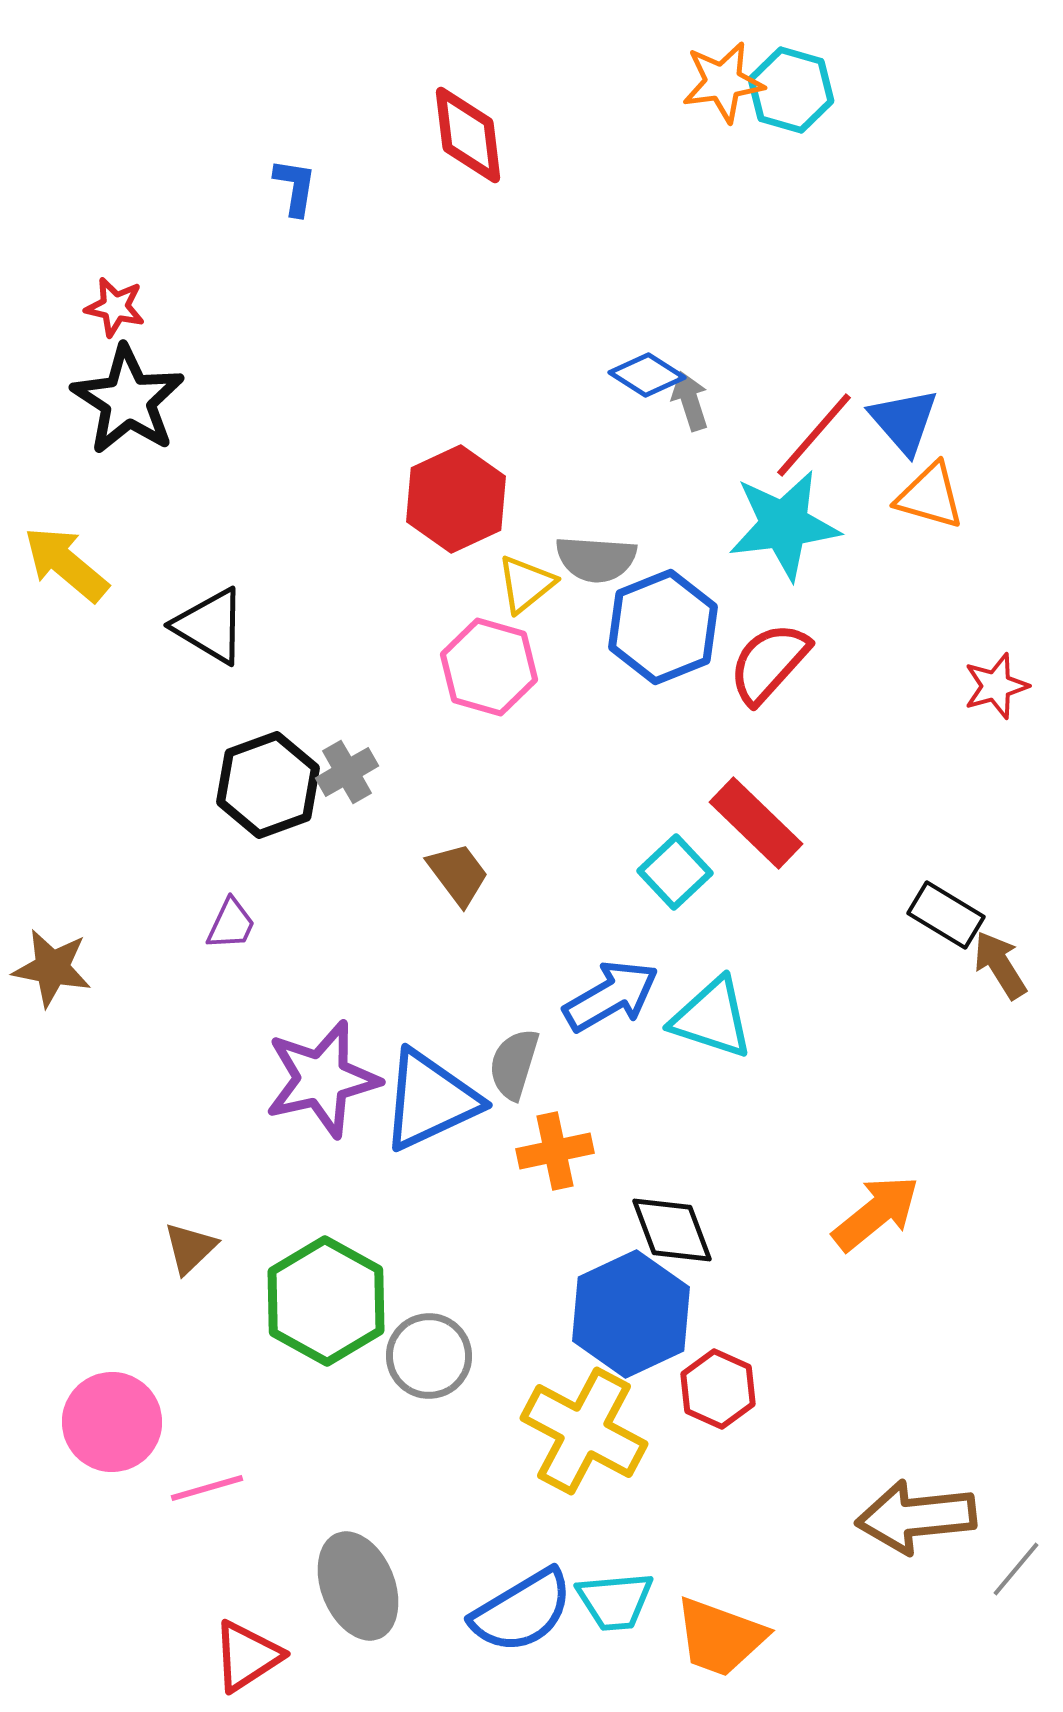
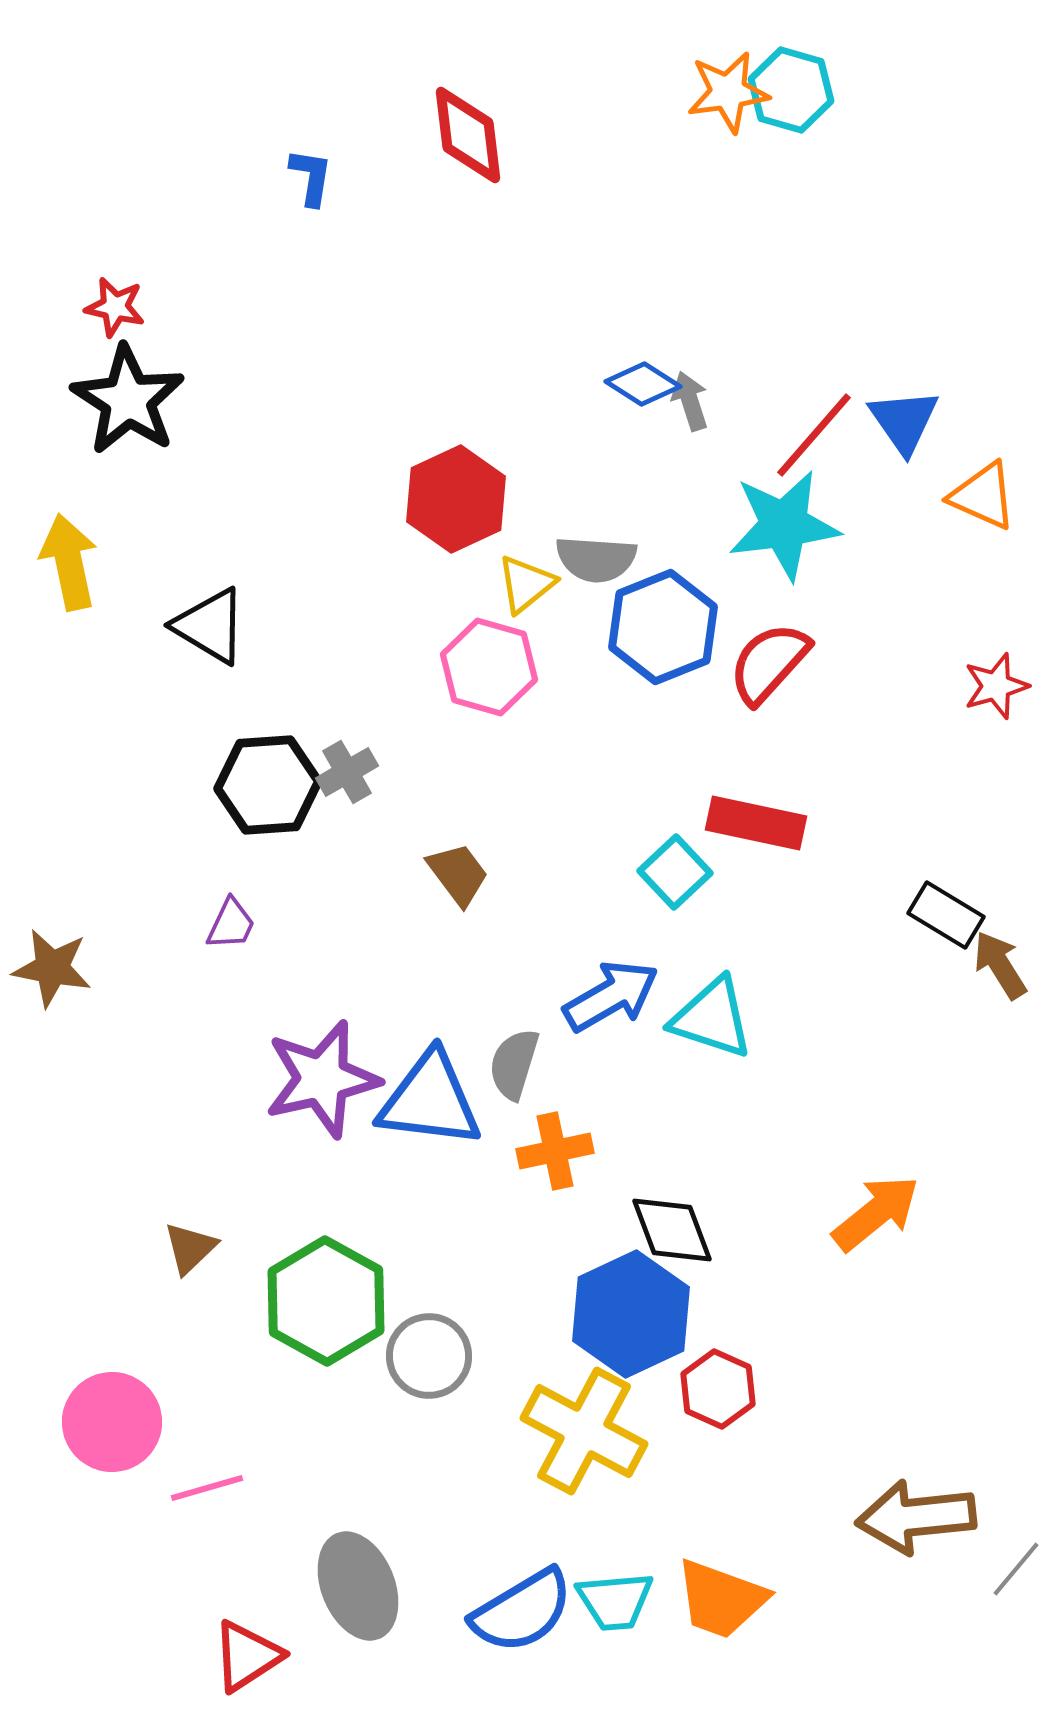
orange star at (723, 82): moved 5 px right, 10 px down
blue L-shape at (295, 187): moved 16 px right, 10 px up
blue diamond at (647, 375): moved 4 px left, 9 px down
blue triangle at (904, 421): rotated 6 degrees clockwise
orange triangle at (930, 496): moved 53 px right; rotated 8 degrees clockwise
yellow arrow at (66, 564): moved 3 px right, 2 px up; rotated 38 degrees clockwise
black hexagon at (268, 785): rotated 16 degrees clockwise
red rectangle at (756, 823): rotated 32 degrees counterclockwise
blue triangle at (430, 1100): rotated 32 degrees clockwise
orange trapezoid at (720, 1637): moved 1 px right, 38 px up
